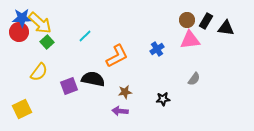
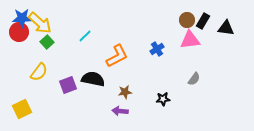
black rectangle: moved 3 px left
purple square: moved 1 px left, 1 px up
